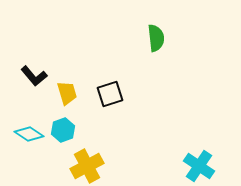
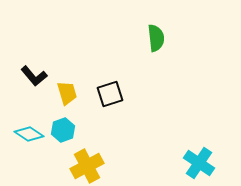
cyan cross: moved 3 px up
